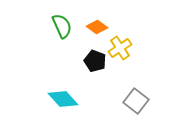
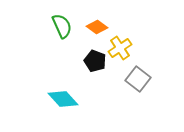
gray square: moved 2 px right, 22 px up
